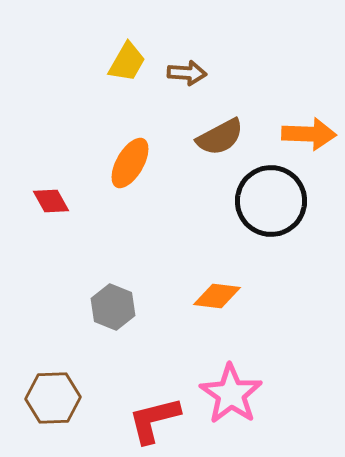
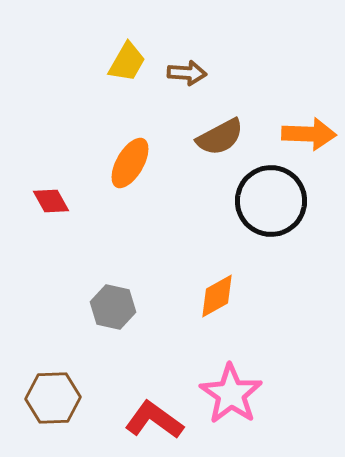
orange diamond: rotated 36 degrees counterclockwise
gray hexagon: rotated 9 degrees counterclockwise
red L-shape: rotated 50 degrees clockwise
